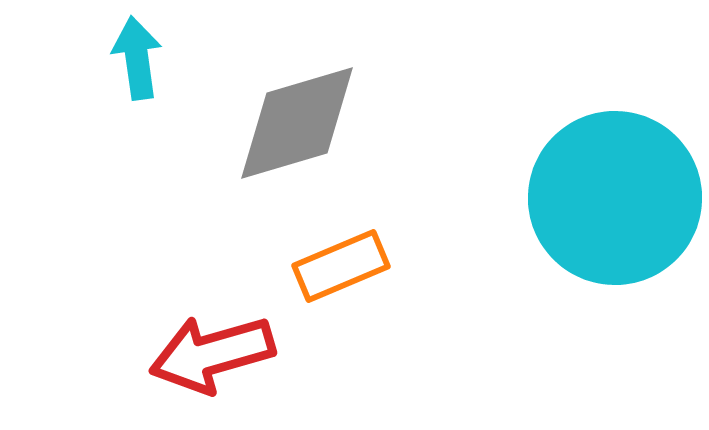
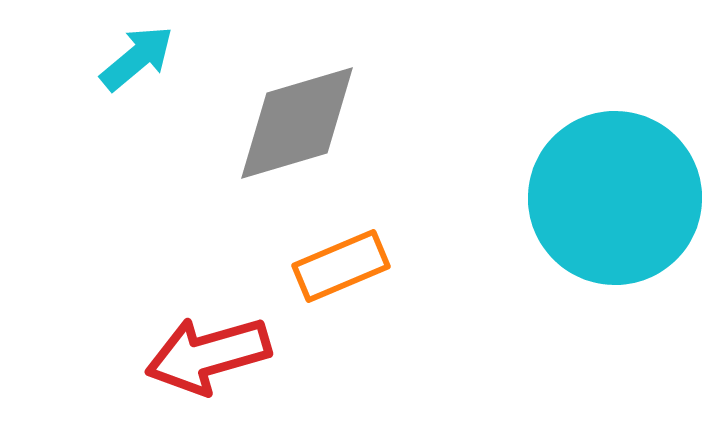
cyan arrow: rotated 58 degrees clockwise
red arrow: moved 4 px left, 1 px down
